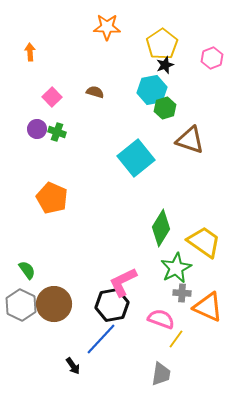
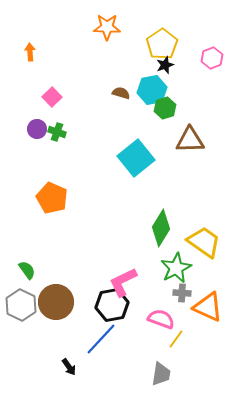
brown semicircle: moved 26 px right, 1 px down
brown triangle: rotated 20 degrees counterclockwise
brown circle: moved 2 px right, 2 px up
black arrow: moved 4 px left, 1 px down
